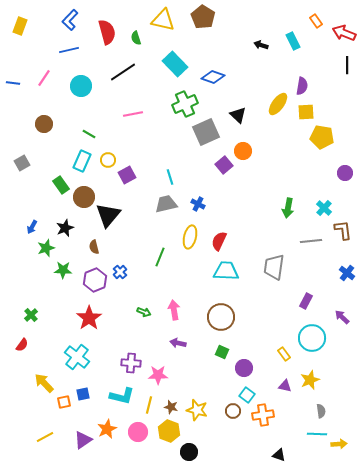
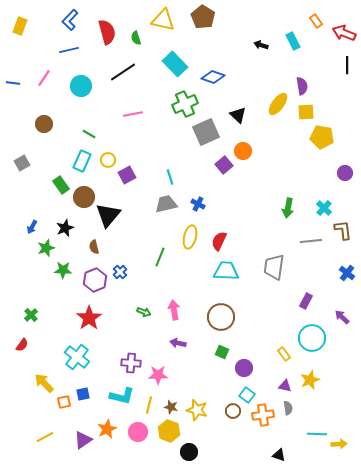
purple semicircle at (302, 86): rotated 18 degrees counterclockwise
gray semicircle at (321, 411): moved 33 px left, 3 px up
